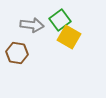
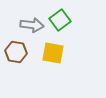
yellow square: moved 16 px left, 16 px down; rotated 20 degrees counterclockwise
brown hexagon: moved 1 px left, 1 px up
